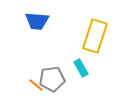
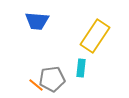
yellow rectangle: rotated 16 degrees clockwise
cyan rectangle: rotated 36 degrees clockwise
